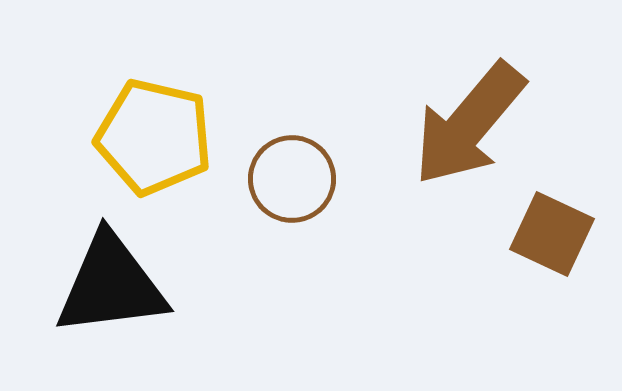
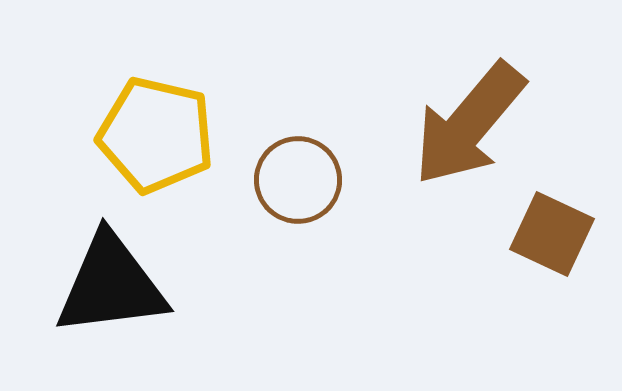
yellow pentagon: moved 2 px right, 2 px up
brown circle: moved 6 px right, 1 px down
